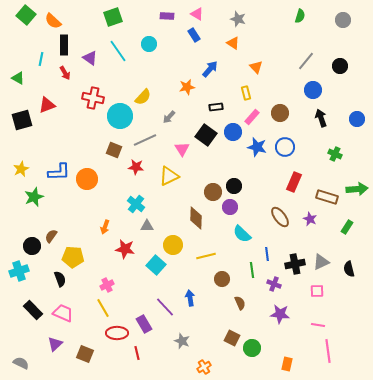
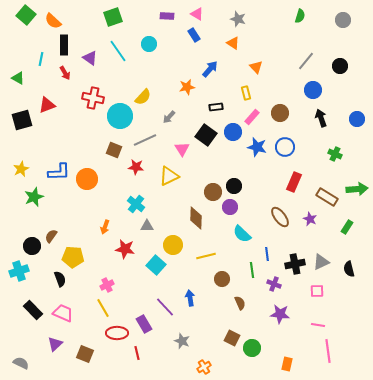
brown rectangle at (327, 197): rotated 15 degrees clockwise
